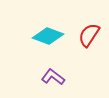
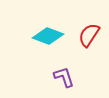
purple L-shape: moved 11 px right; rotated 35 degrees clockwise
